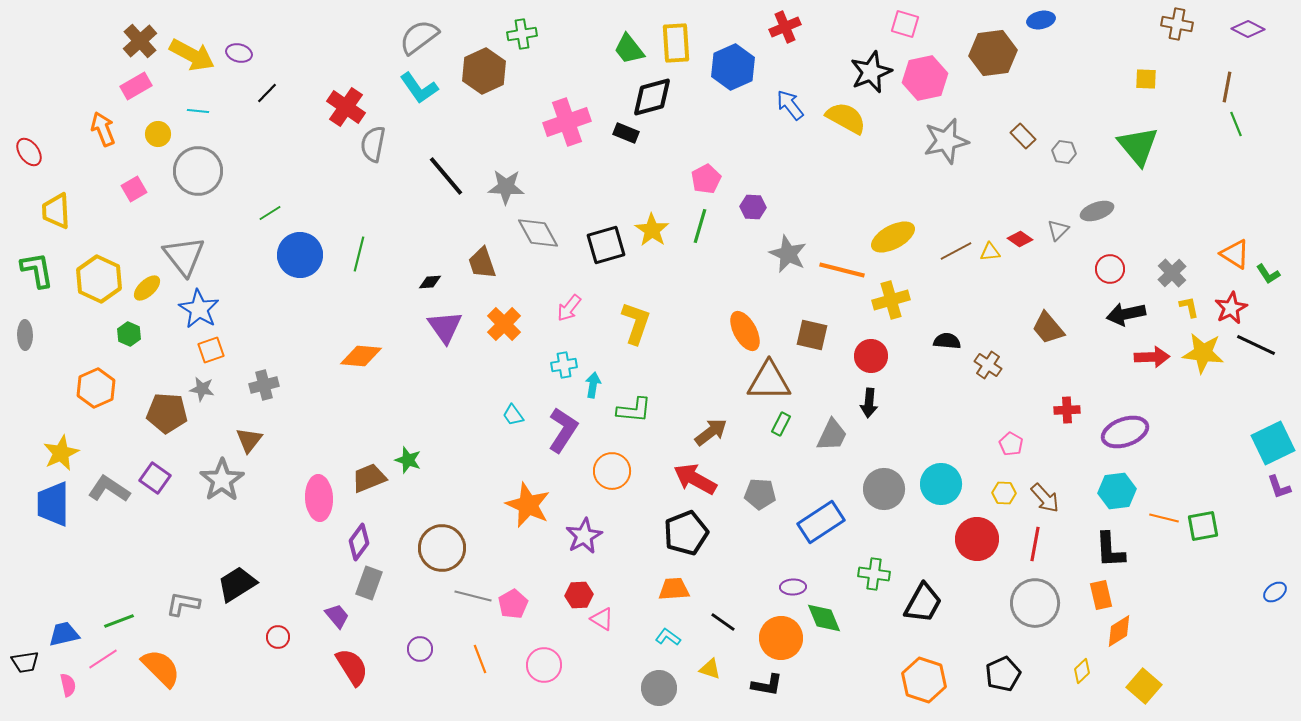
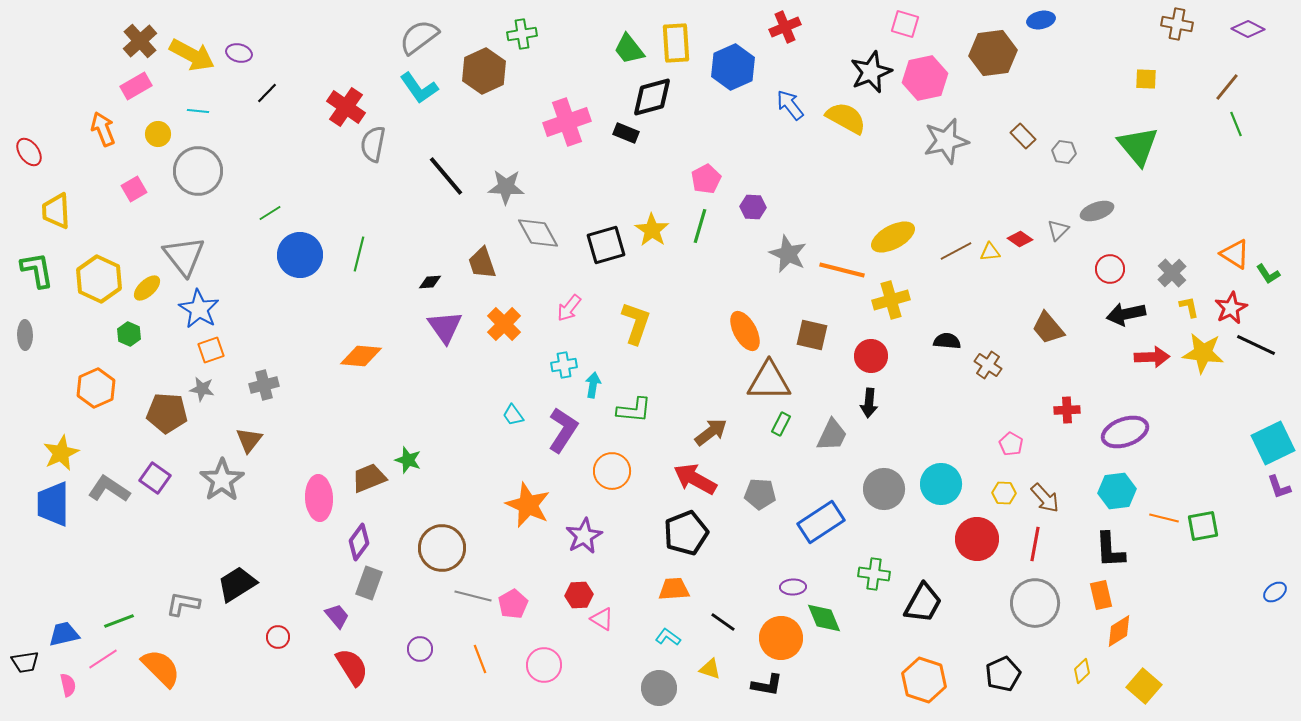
brown line at (1227, 87): rotated 28 degrees clockwise
